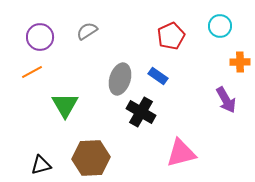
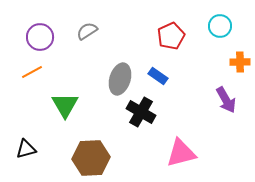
black triangle: moved 15 px left, 16 px up
